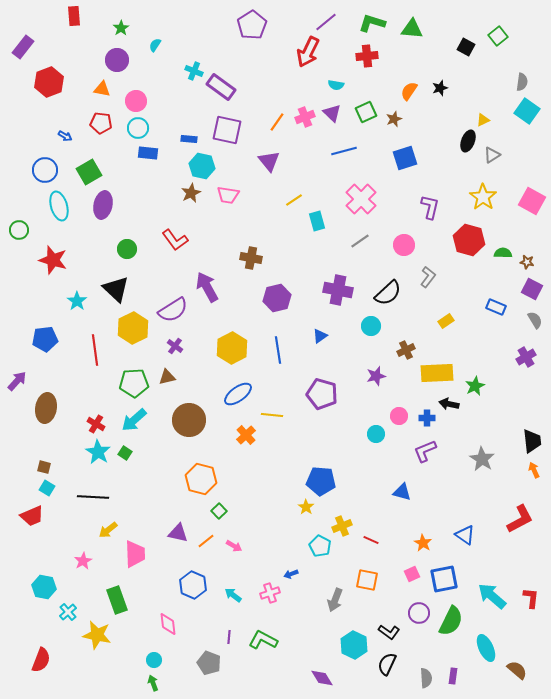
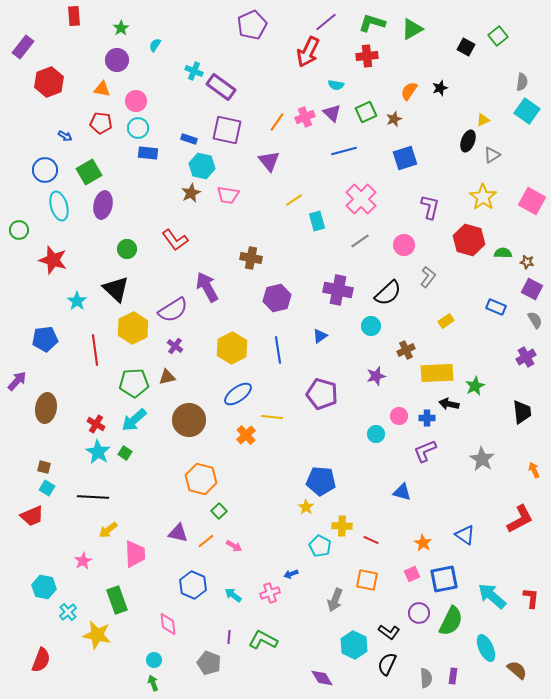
purple pentagon at (252, 25): rotated 8 degrees clockwise
green triangle at (412, 29): rotated 35 degrees counterclockwise
blue rectangle at (189, 139): rotated 14 degrees clockwise
yellow line at (272, 415): moved 2 px down
black trapezoid at (532, 441): moved 10 px left, 29 px up
yellow cross at (342, 526): rotated 24 degrees clockwise
